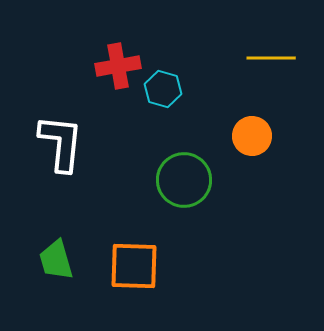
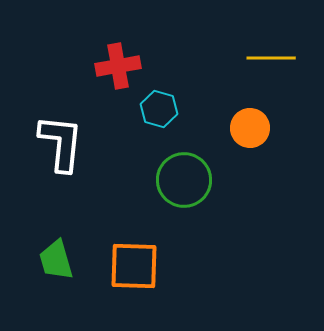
cyan hexagon: moved 4 px left, 20 px down
orange circle: moved 2 px left, 8 px up
